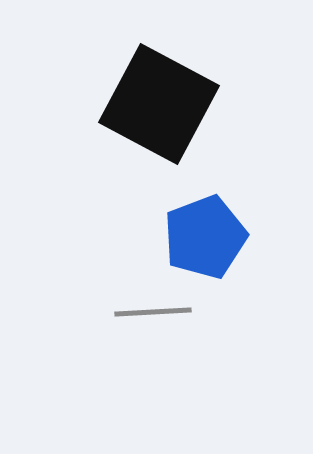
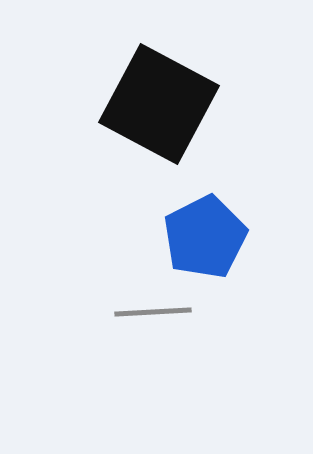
blue pentagon: rotated 6 degrees counterclockwise
